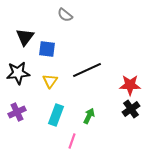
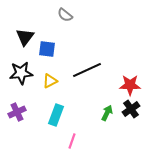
black star: moved 3 px right
yellow triangle: rotated 28 degrees clockwise
green arrow: moved 18 px right, 3 px up
